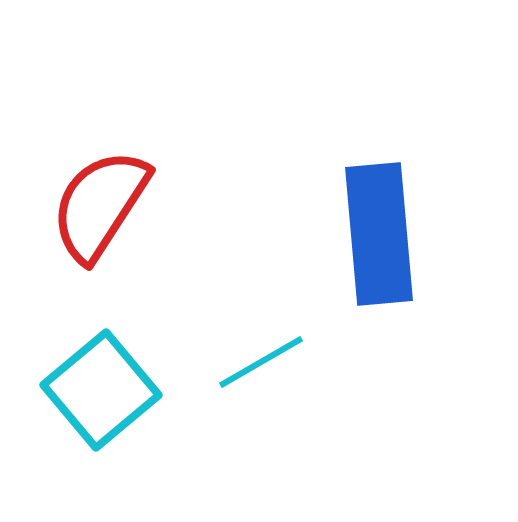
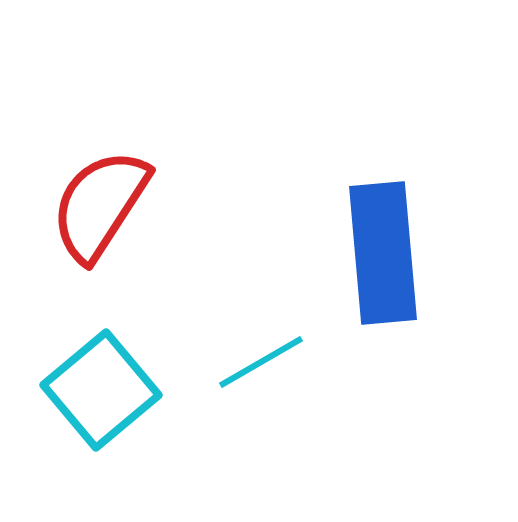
blue rectangle: moved 4 px right, 19 px down
